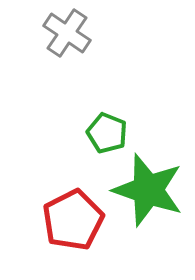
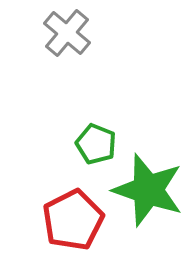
gray cross: rotated 6 degrees clockwise
green pentagon: moved 11 px left, 11 px down
